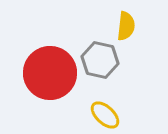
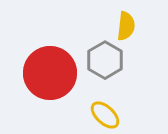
gray hexagon: moved 5 px right; rotated 18 degrees clockwise
